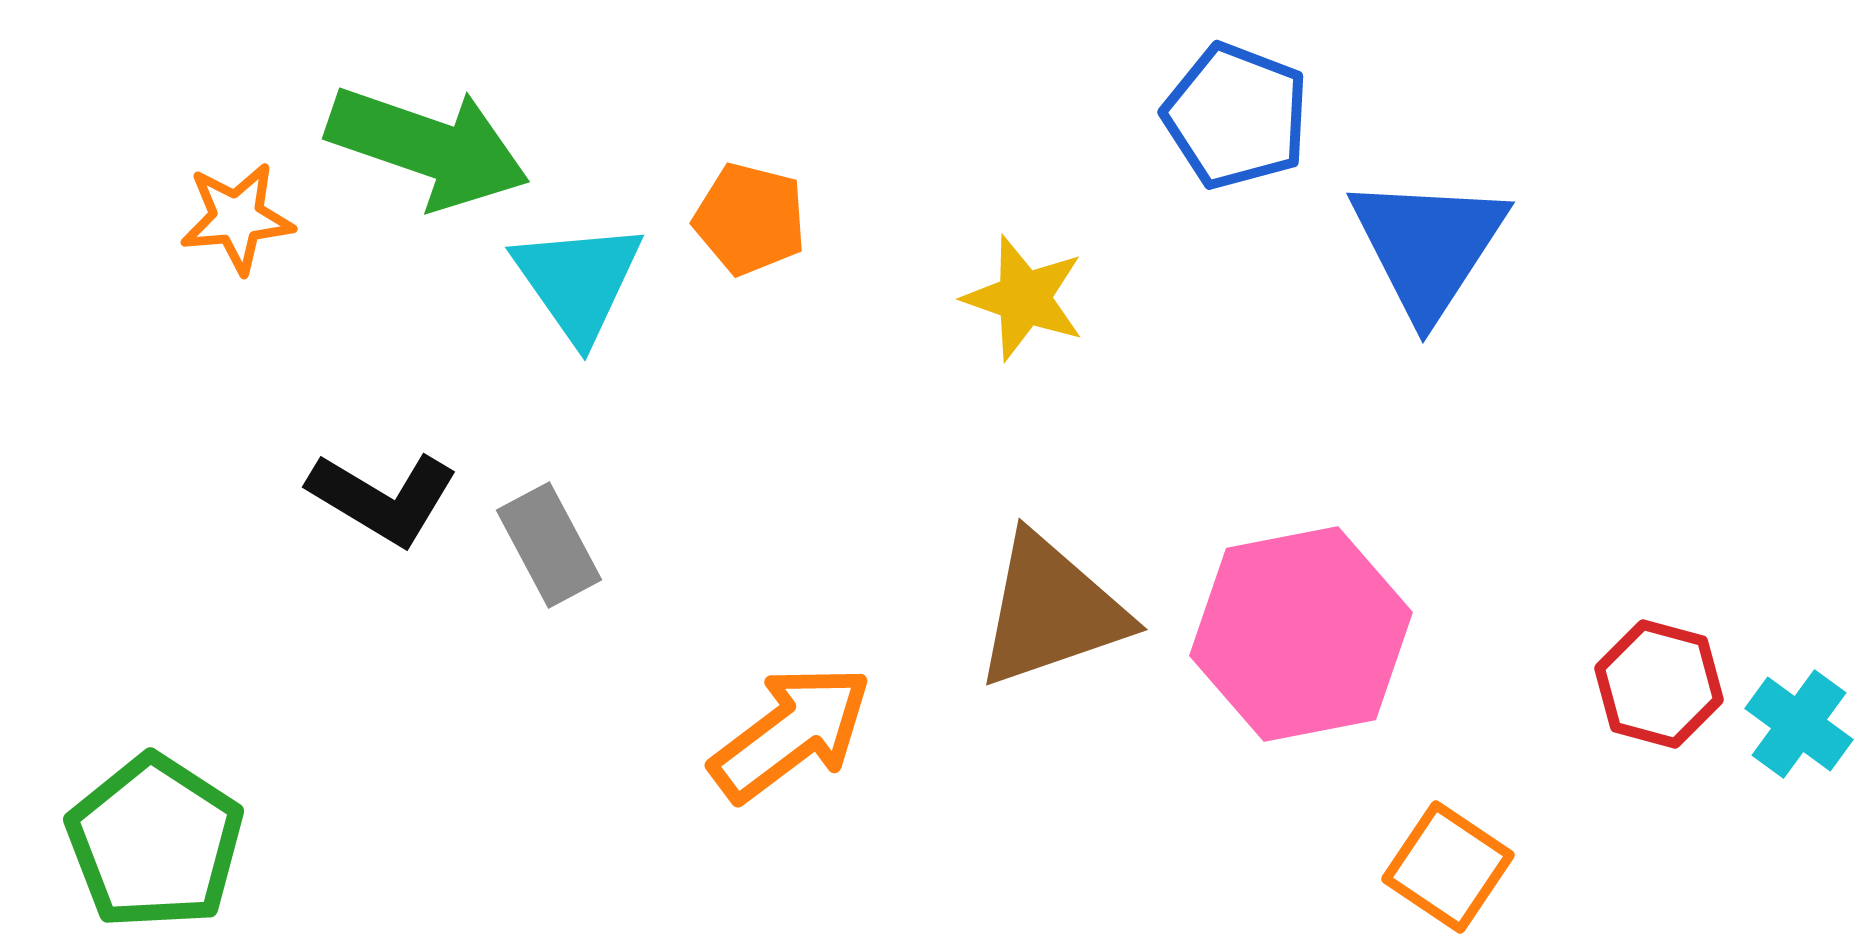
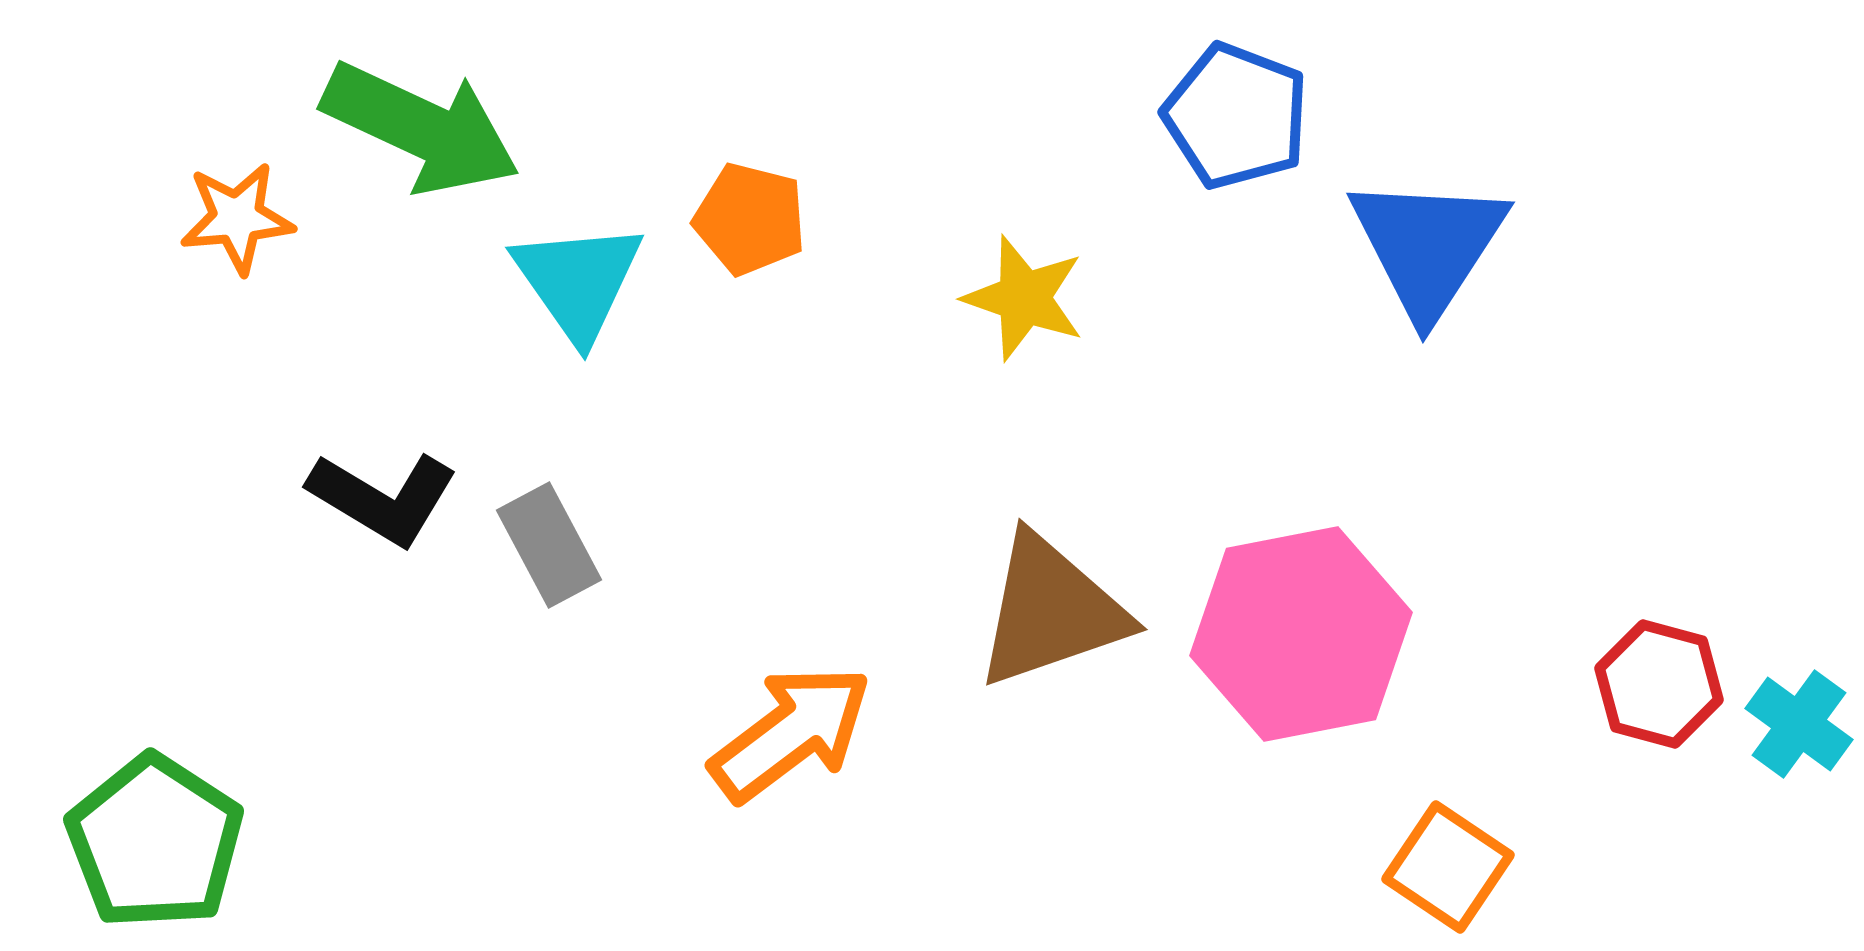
green arrow: moved 7 px left, 19 px up; rotated 6 degrees clockwise
